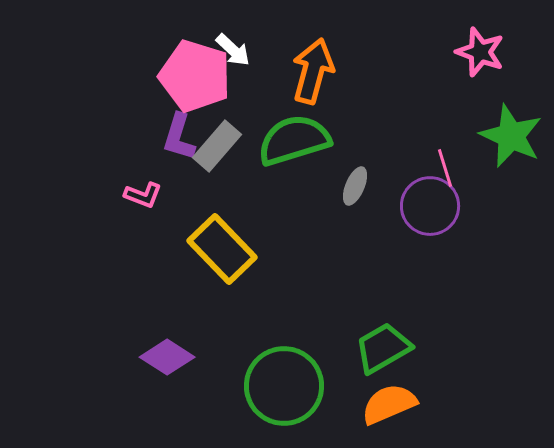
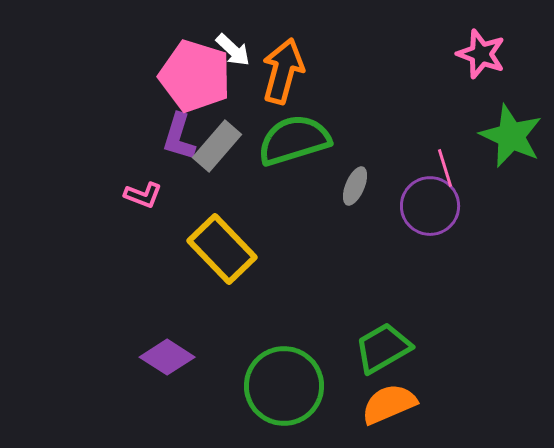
pink star: moved 1 px right, 2 px down
orange arrow: moved 30 px left
